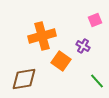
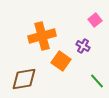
pink square: rotated 16 degrees counterclockwise
